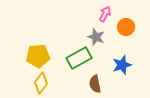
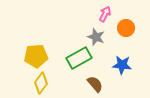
orange circle: moved 1 px down
yellow pentagon: moved 2 px left
blue star: rotated 24 degrees clockwise
brown semicircle: rotated 150 degrees clockwise
